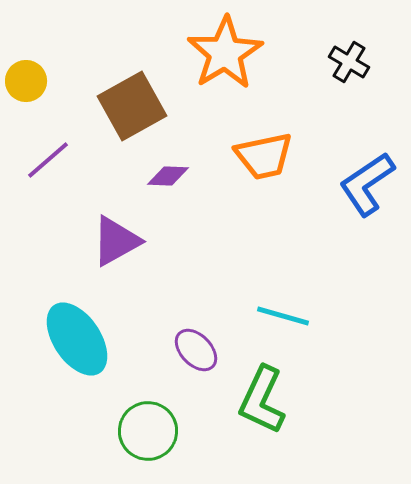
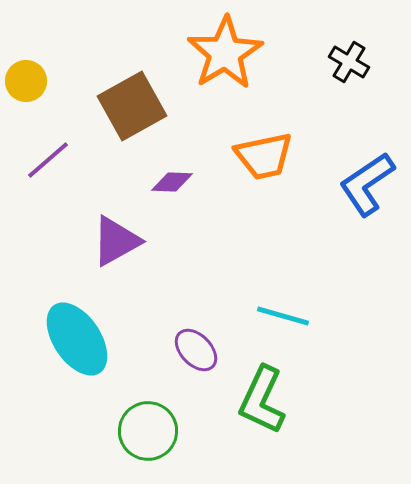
purple diamond: moved 4 px right, 6 px down
